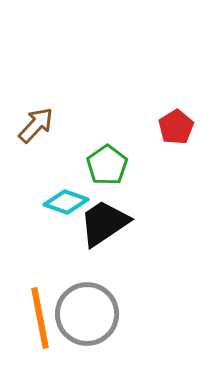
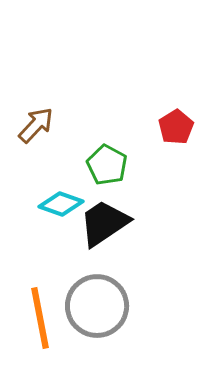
green pentagon: rotated 9 degrees counterclockwise
cyan diamond: moved 5 px left, 2 px down
gray circle: moved 10 px right, 8 px up
